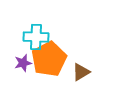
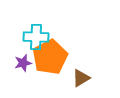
orange pentagon: moved 1 px right, 2 px up
brown triangle: moved 6 px down
